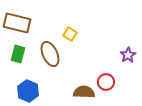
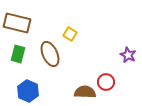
purple star: rotated 14 degrees counterclockwise
brown semicircle: moved 1 px right
